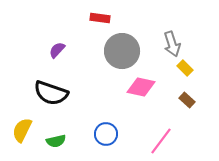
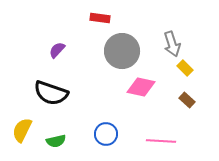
pink line: rotated 56 degrees clockwise
